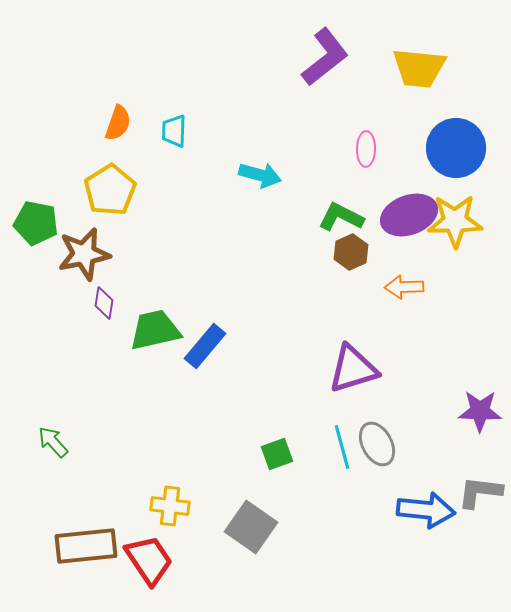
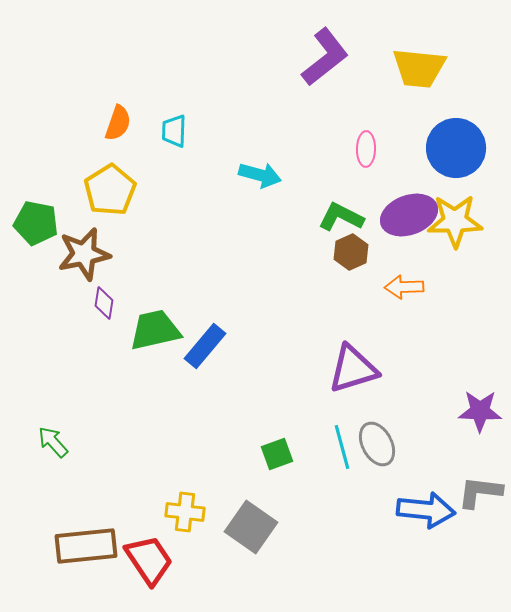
yellow cross: moved 15 px right, 6 px down
